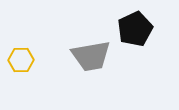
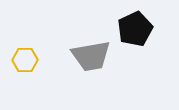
yellow hexagon: moved 4 px right
